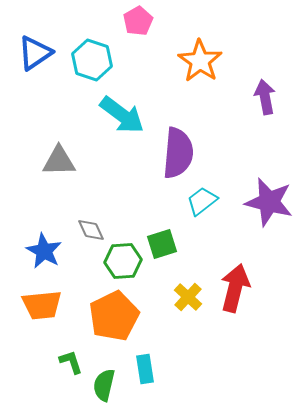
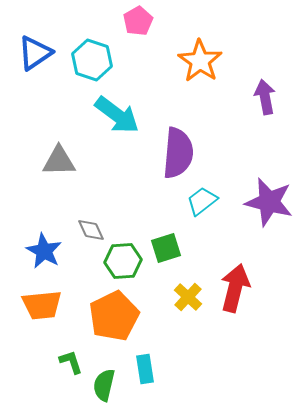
cyan arrow: moved 5 px left
green square: moved 4 px right, 4 px down
